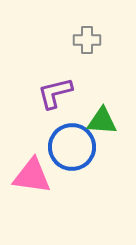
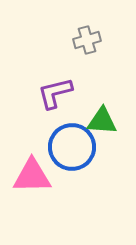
gray cross: rotated 16 degrees counterclockwise
pink triangle: rotated 9 degrees counterclockwise
